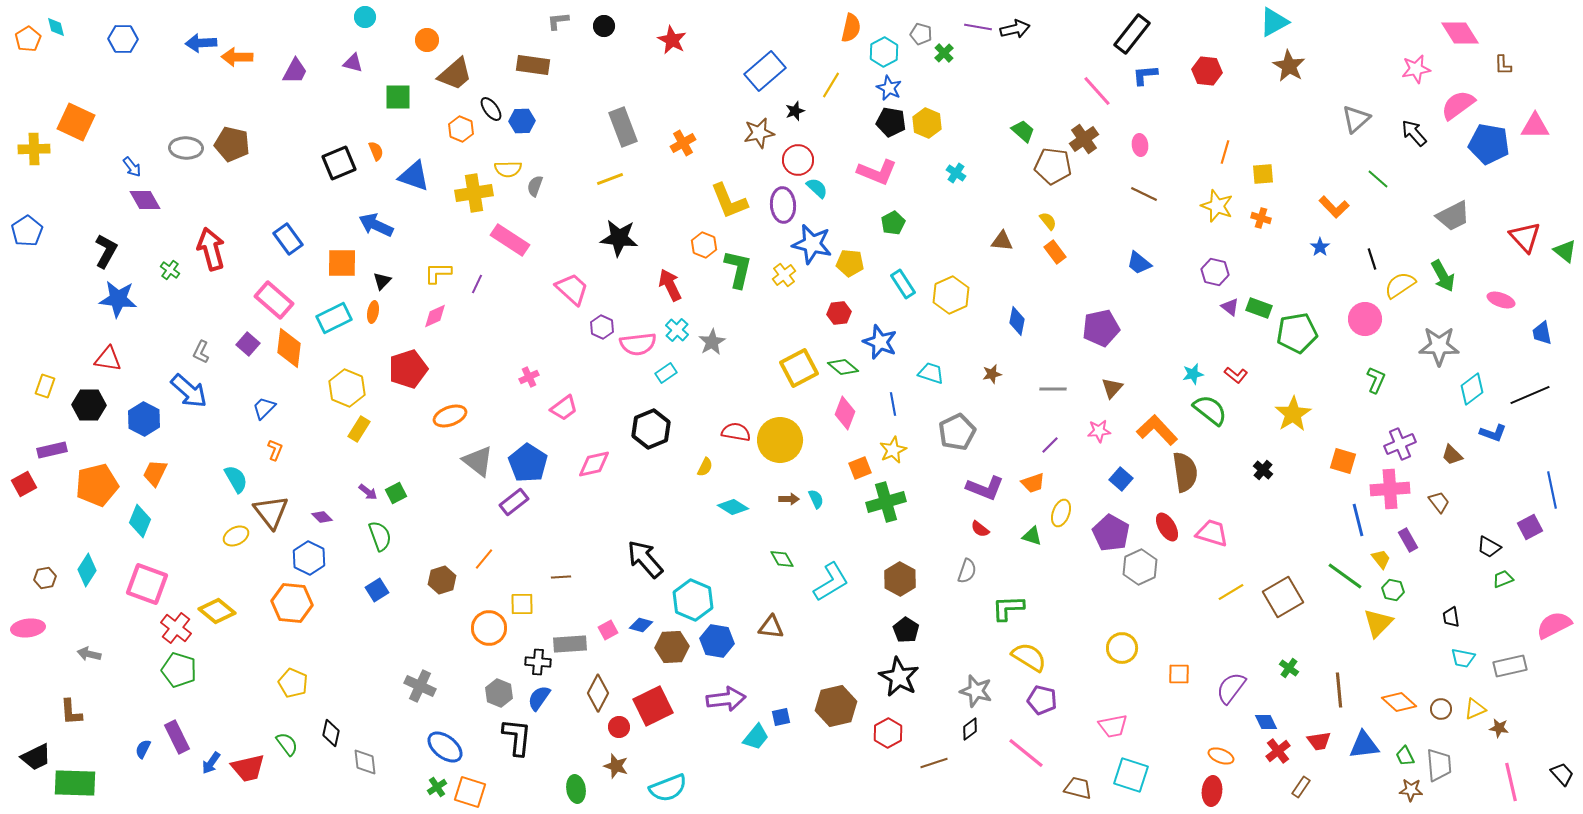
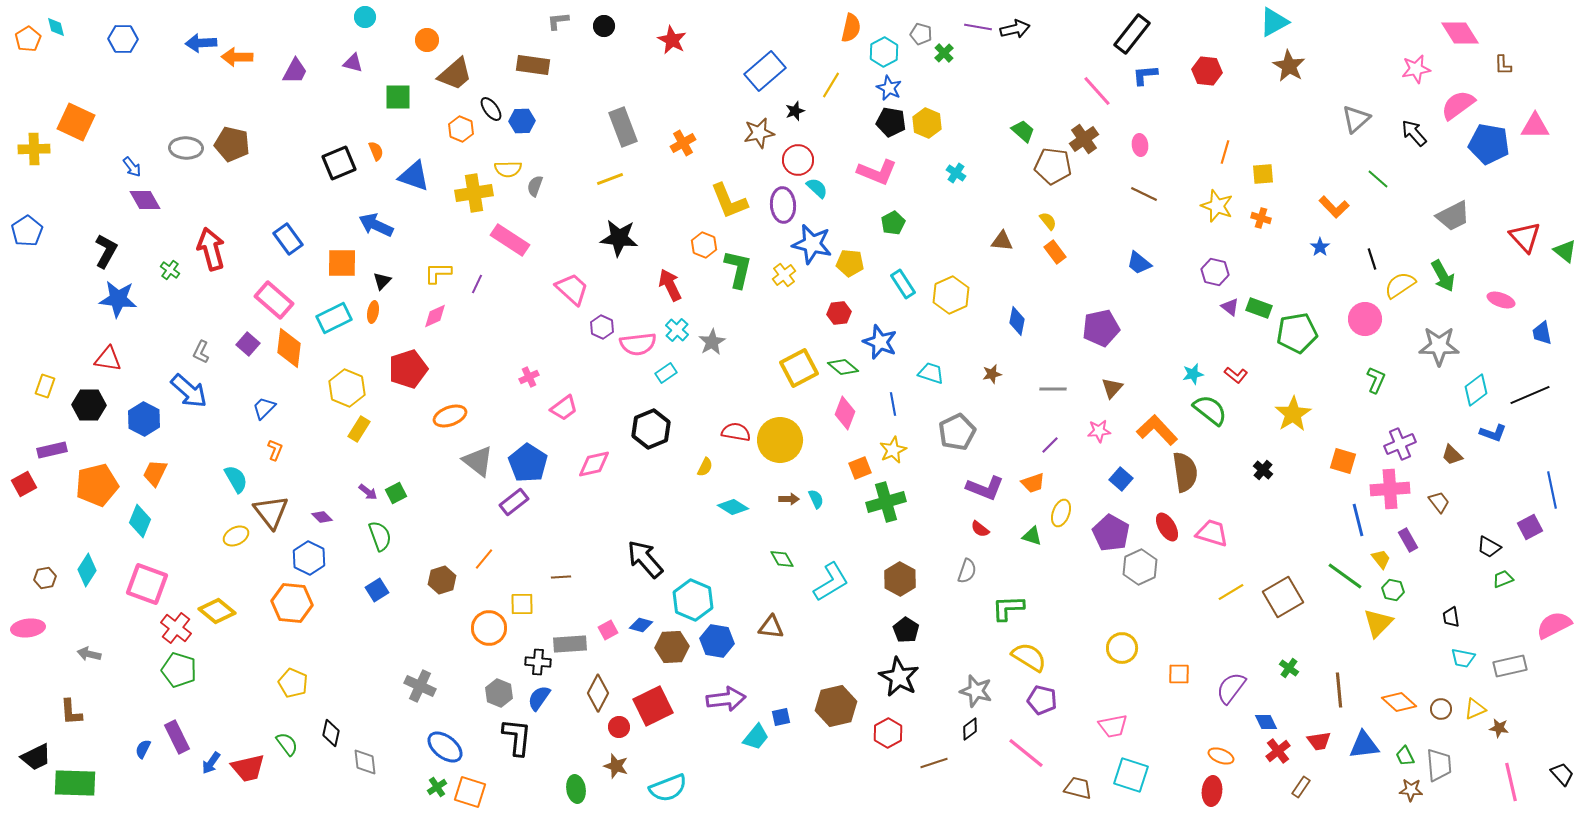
cyan diamond at (1472, 389): moved 4 px right, 1 px down
